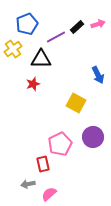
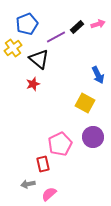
yellow cross: moved 1 px up
black triangle: moved 2 px left; rotated 40 degrees clockwise
yellow square: moved 9 px right
